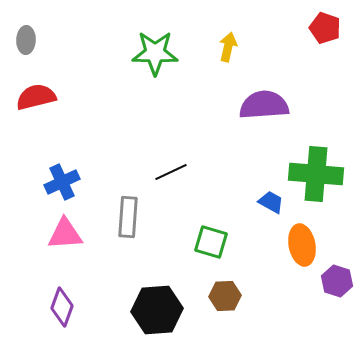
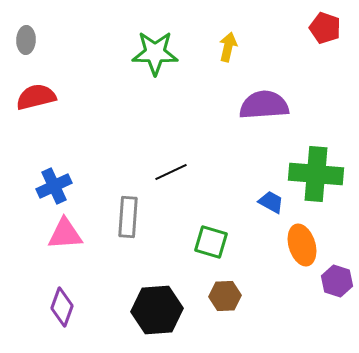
blue cross: moved 8 px left, 4 px down
orange ellipse: rotated 6 degrees counterclockwise
